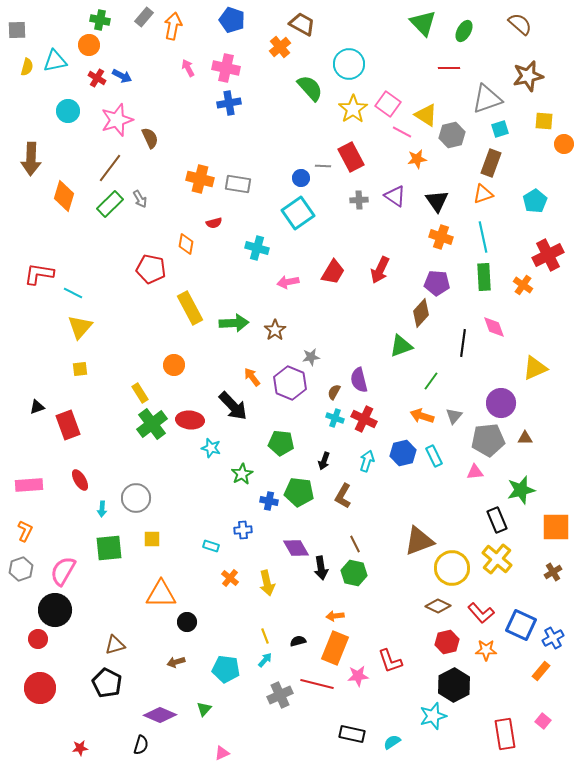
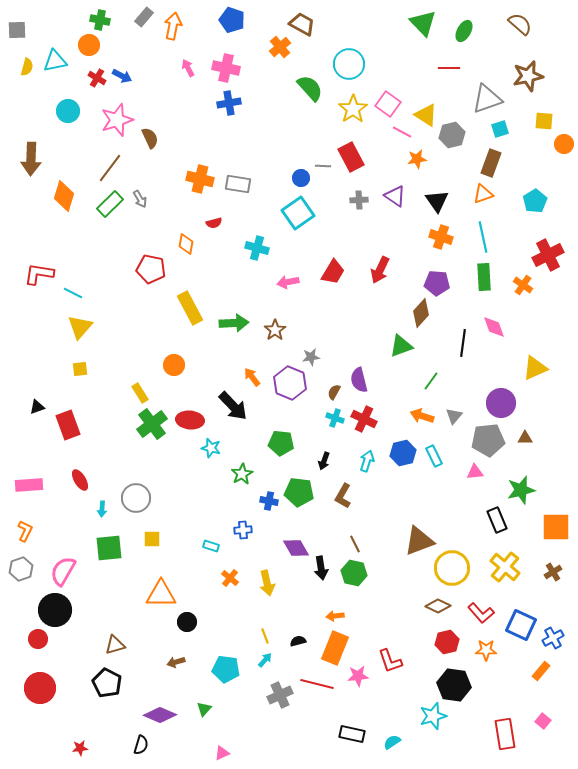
yellow cross at (497, 559): moved 8 px right, 8 px down
black hexagon at (454, 685): rotated 24 degrees counterclockwise
